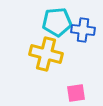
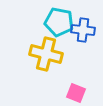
cyan pentagon: moved 2 px right; rotated 16 degrees clockwise
pink square: rotated 30 degrees clockwise
